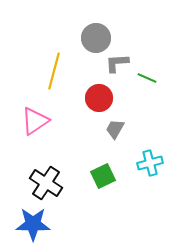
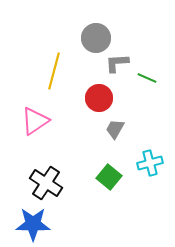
green square: moved 6 px right, 1 px down; rotated 25 degrees counterclockwise
